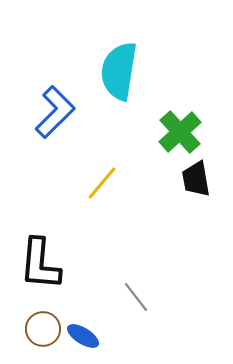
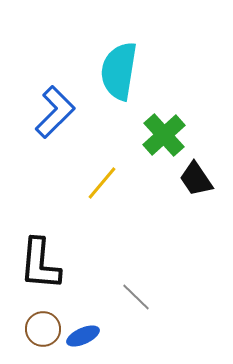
green cross: moved 16 px left, 3 px down
black trapezoid: rotated 24 degrees counterclockwise
gray line: rotated 8 degrees counterclockwise
blue ellipse: rotated 56 degrees counterclockwise
